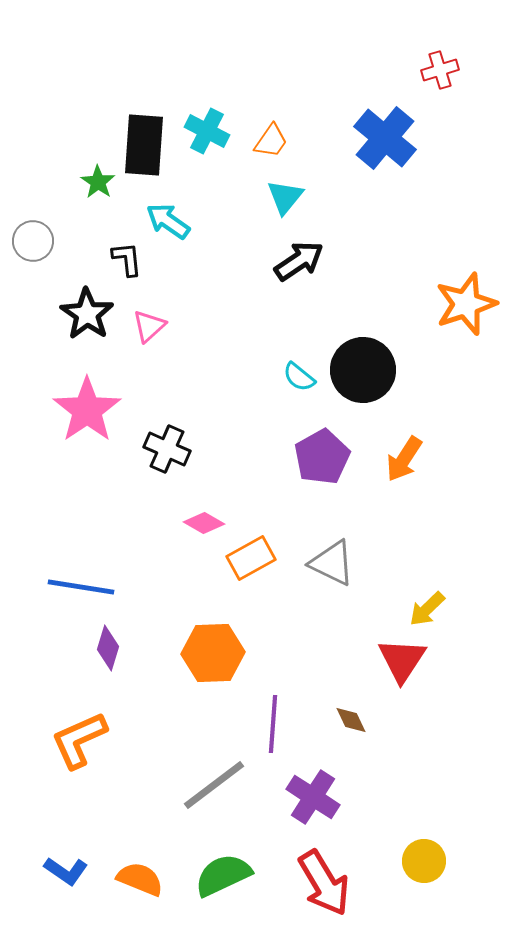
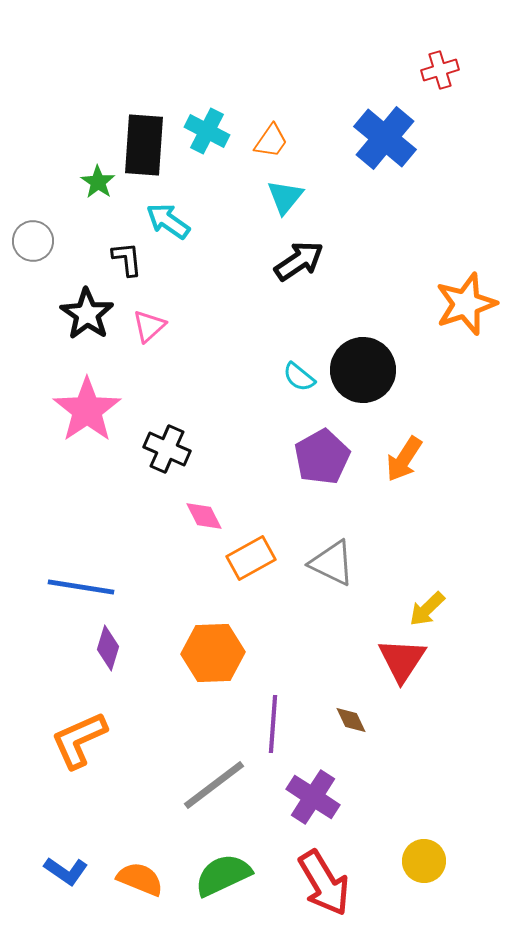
pink diamond: moved 7 px up; rotated 33 degrees clockwise
